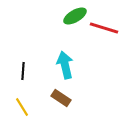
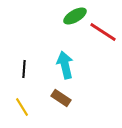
red line: moved 1 px left, 4 px down; rotated 16 degrees clockwise
black line: moved 1 px right, 2 px up
